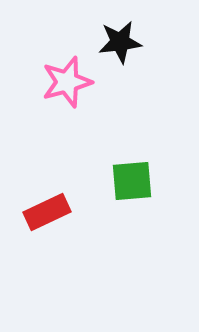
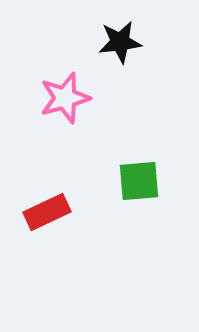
pink star: moved 2 px left, 16 px down
green square: moved 7 px right
